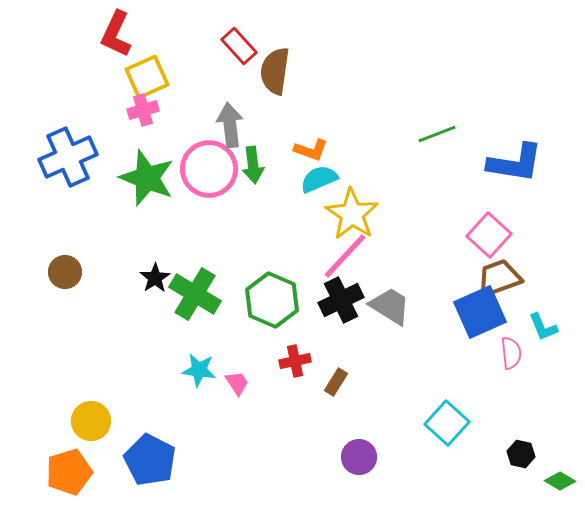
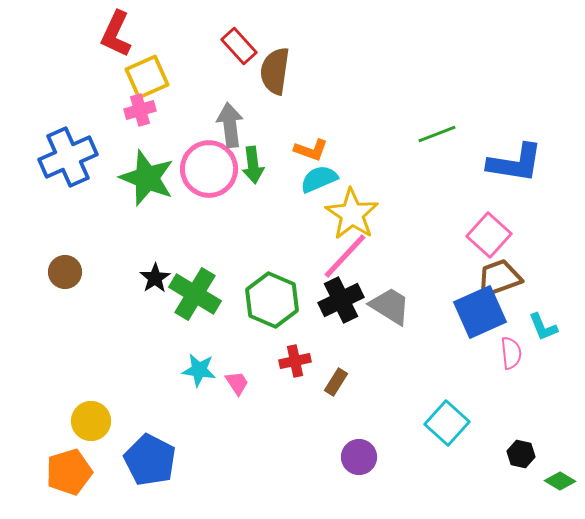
pink cross: moved 3 px left
